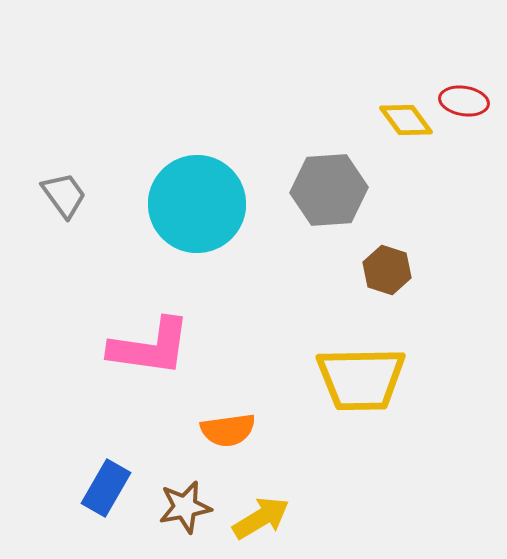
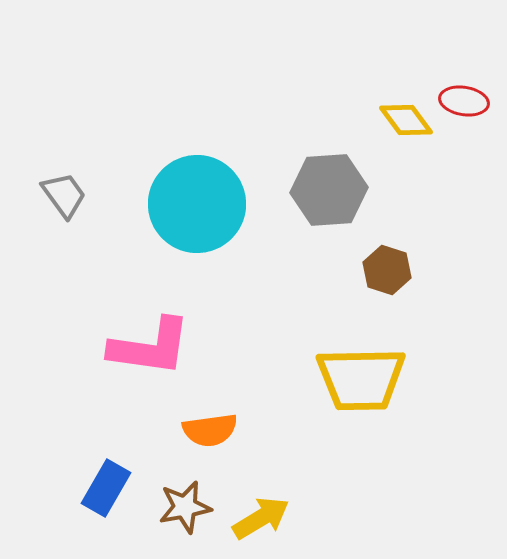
orange semicircle: moved 18 px left
